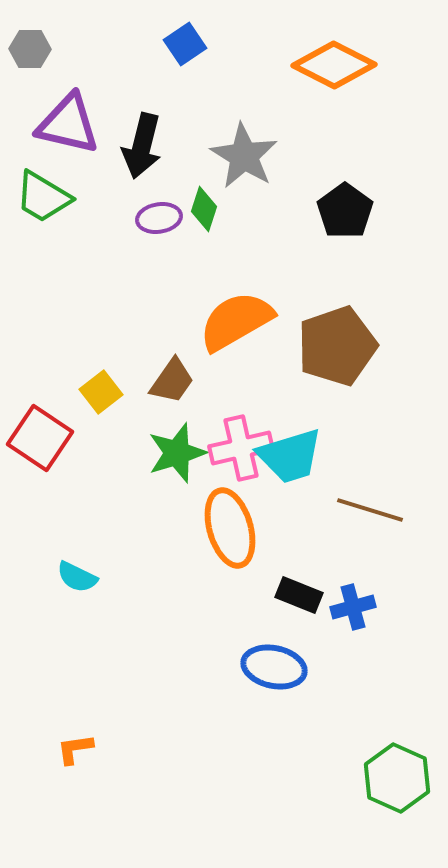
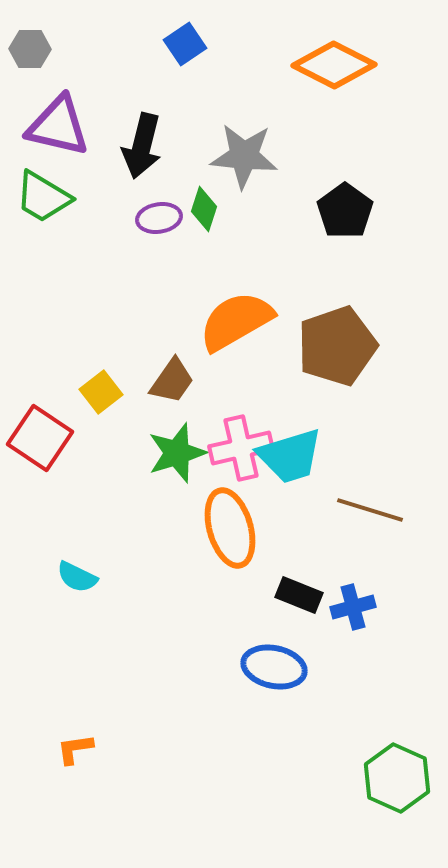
purple triangle: moved 10 px left, 2 px down
gray star: rotated 26 degrees counterclockwise
